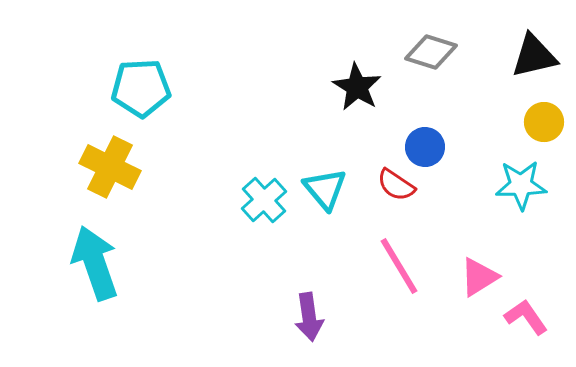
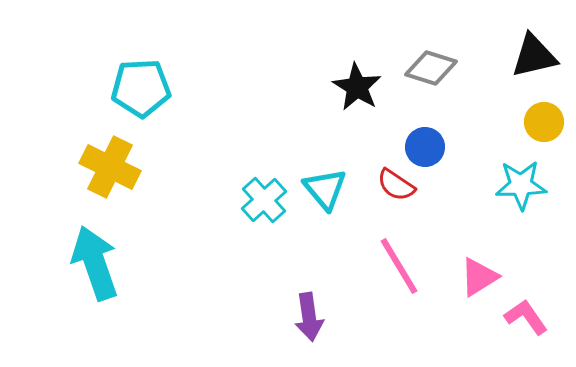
gray diamond: moved 16 px down
